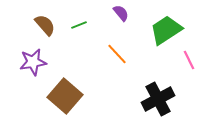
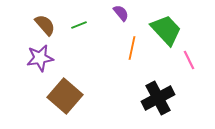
green trapezoid: rotated 80 degrees clockwise
orange line: moved 15 px right, 6 px up; rotated 55 degrees clockwise
purple star: moved 7 px right, 4 px up
black cross: moved 1 px up
